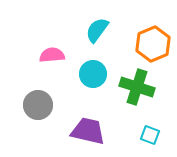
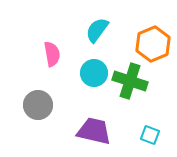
pink semicircle: moved 1 px up; rotated 85 degrees clockwise
cyan circle: moved 1 px right, 1 px up
green cross: moved 7 px left, 6 px up
purple trapezoid: moved 6 px right
